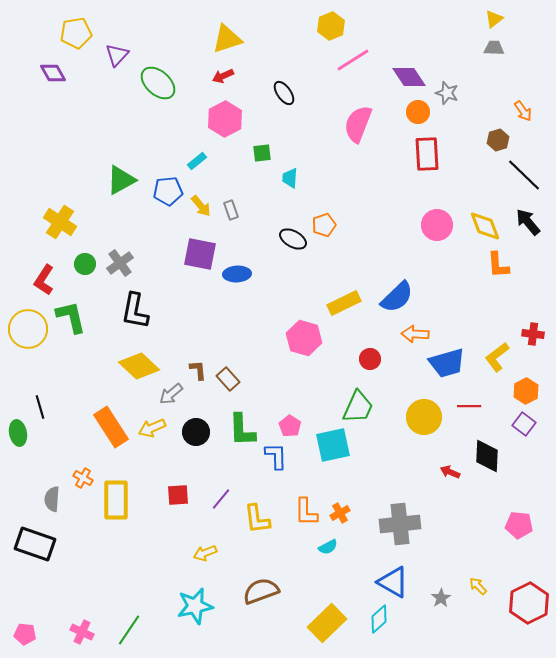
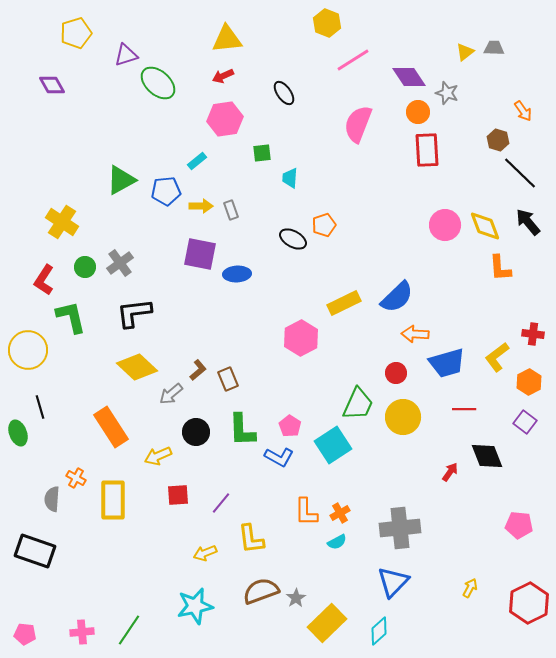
yellow triangle at (494, 19): moved 29 px left, 33 px down
yellow hexagon at (331, 26): moved 4 px left, 3 px up; rotated 16 degrees counterclockwise
yellow pentagon at (76, 33): rotated 8 degrees counterclockwise
yellow triangle at (227, 39): rotated 12 degrees clockwise
purple triangle at (117, 55): moved 9 px right; rotated 30 degrees clockwise
purple diamond at (53, 73): moved 1 px left, 12 px down
pink hexagon at (225, 119): rotated 20 degrees clockwise
brown hexagon at (498, 140): rotated 25 degrees counterclockwise
red rectangle at (427, 154): moved 4 px up
black line at (524, 175): moved 4 px left, 2 px up
blue pentagon at (168, 191): moved 2 px left
yellow arrow at (201, 206): rotated 50 degrees counterclockwise
yellow cross at (60, 222): moved 2 px right
pink circle at (437, 225): moved 8 px right
green circle at (85, 264): moved 3 px down
orange L-shape at (498, 265): moved 2 px right, 3 px down
black L-shape at (135, 311): moved 1 px left, 2 px down; rotated 72 degrees clockwise
yellow circle at (28, 329): moved 21 px down
pink hexagon at (304, 338): moved 3 px left; rotated 16 degrees clockwise
red circle at (370, 359): moved 26 px right, 14 px down
yellow diamond at (139, 366): moved 2 px left, 1 px down
brown L-shape at (198, 370): rotated 55 degrees clockwise
brown rectangle at (228, 379): rotated 20 degrees clockwise
orange hexagon at (526, 391): moved 3 px right, 9 px up
red line at (469, 406): moved 5 px left, 3 px down
green trapezoid at (358, 407): moved 3 px up
yellow circle at (424, 417): moved 21 px left
purple square at (524, 424): moved 1 px right, 2 px up
yellow arrow at (152, 428): moved 6 px right, 28 px down
green ellipse at (18, 433): rotated 10 degrees counterclockwise
cyan square at (333, 445): rotated 21 degrees counterclockwise
blue L-shape at (276, 456): moved 3 px right, 1 px down; rotated 120 degrees clockwise
black diamond at (487, 456): rotated 24 degrees counterclockwise
red arrow at (450, 472): rotated 102 degrees clockwise
orange cross at (83, 478): moved 7 px left
purple line at (221, 499): moved 4 px down
yellow rectangle at (116, 500): moved 3 px left
yellow L-shape at (257, 519): moved 6 px left, 20 px down
gray cross at (400, 524): moved 4 px down
black rectangle at (35, 544): moved 7 px down
cyan semicircle at (328, 547): moved 9 px right, 5 px up
blue triangle at (393, 582): rotated 44 degrees clockwise
yellow arrow at (478, 586): moved 8 px left, 2 px down; rotated 72 degrees clockwise
gray star at (441, 598): moved 145 px left
cyan diamond at (379, 619): moved 12 px down
pink cross at (82, 632): rotated 30 degrees counterclockwise
